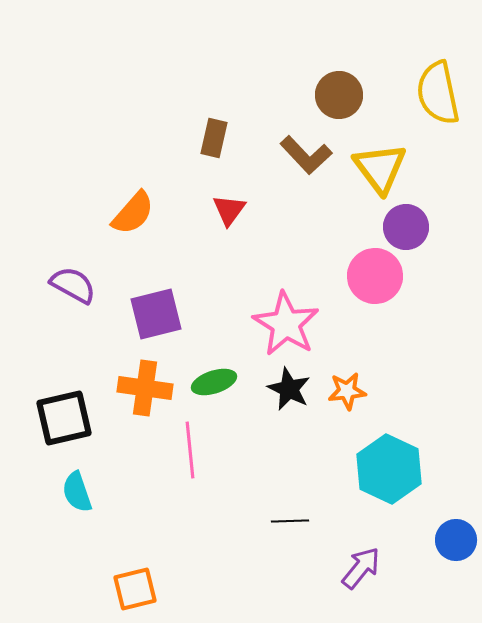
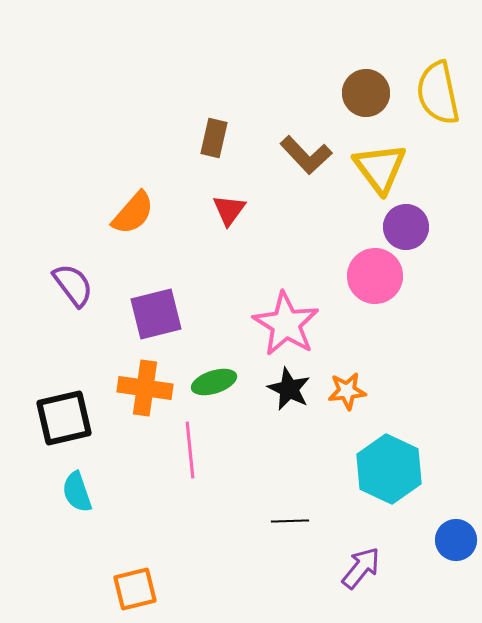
brown circle: moved 27 px right, 2 px up
purple semicircle: rotated 24 degrees clockwise
